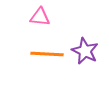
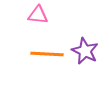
pink triangle: moved 2 px left, 2 px up
